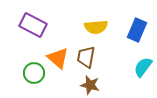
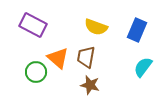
yellow semicircle: rotated 25 degrees clockwise
green circle: moved 2 px right, 1 px up
